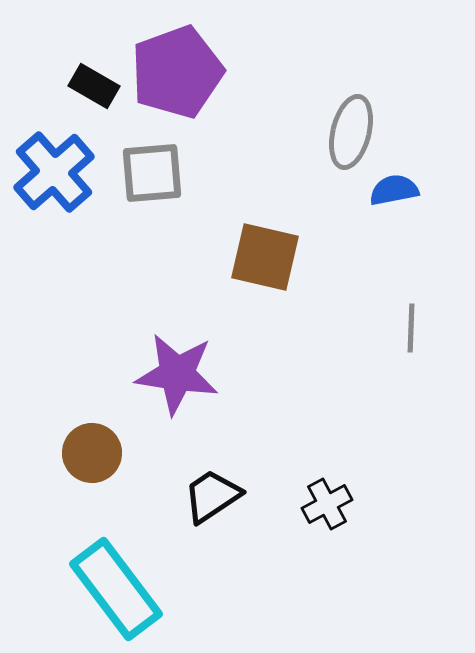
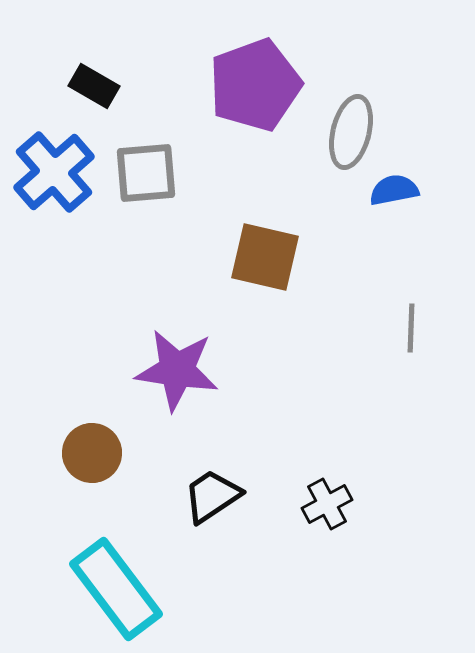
purple pentagon: moved 78 px right, 13 px down
gray square: moved 6 px left
purple star: moved 4 px up
